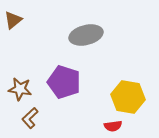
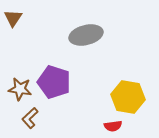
brown triangle: moved 2 px up; rotated 18 degrees counterclockwise
purple pentagon: moved 10 px left
